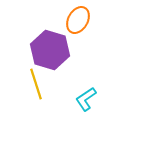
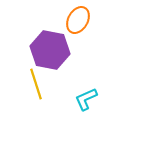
purple hexagon: rotated 6 degrees counterclockwise
cyan L-shape: rotated 10 degrees clockwise
